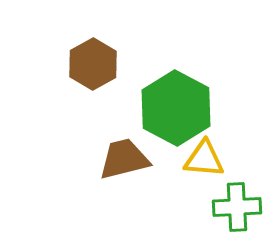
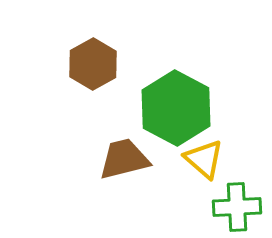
yellow triangle: rotated 36 degrees clockwise
